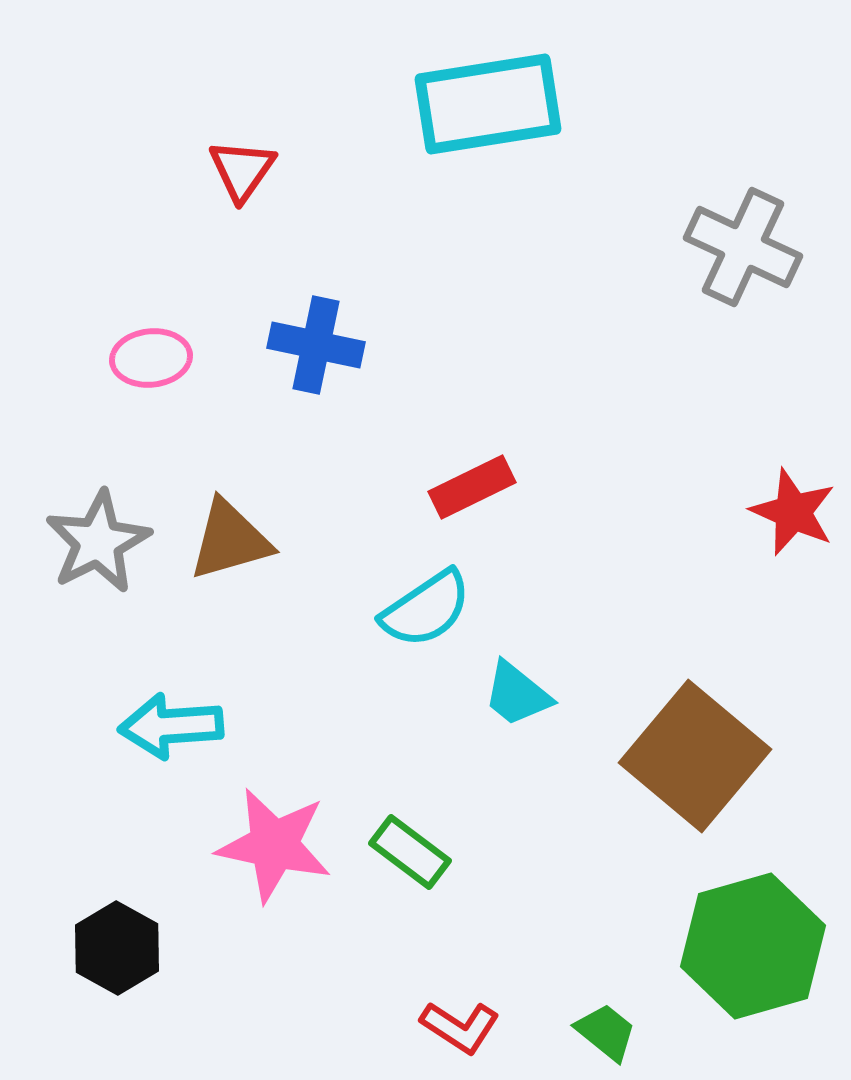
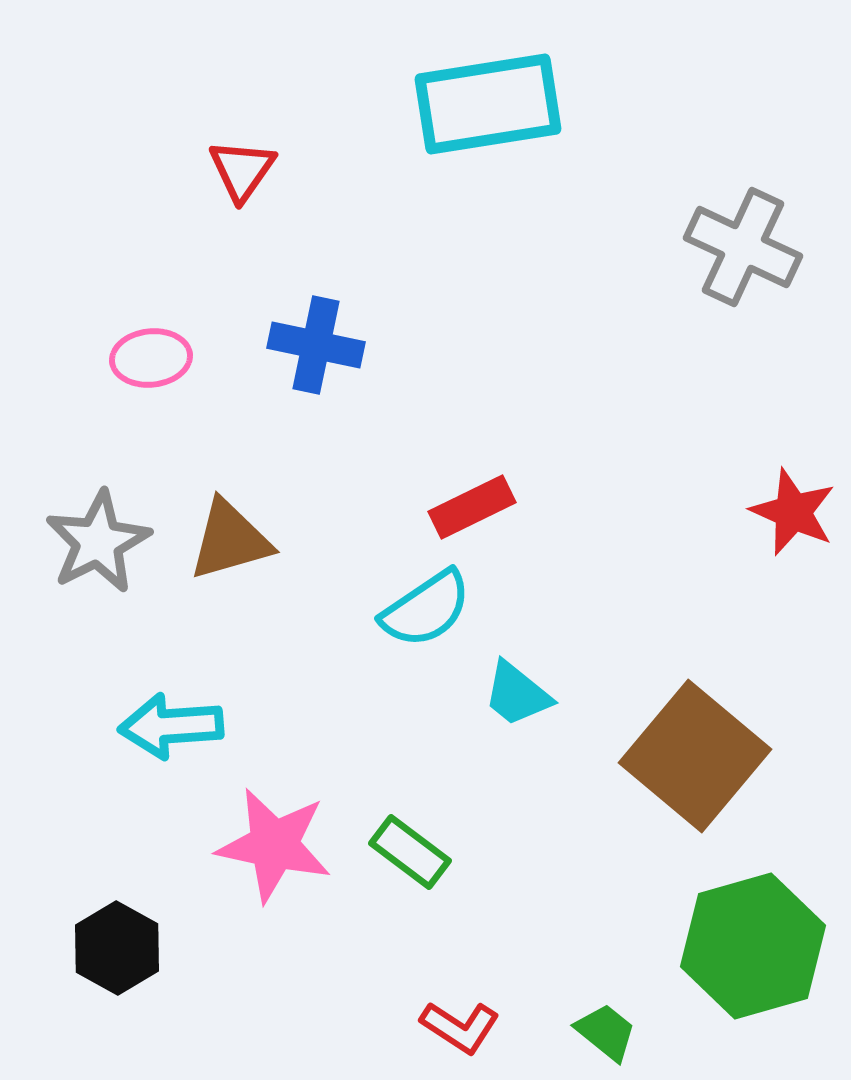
red rectangle: moved 20 px down
